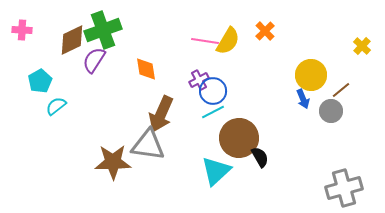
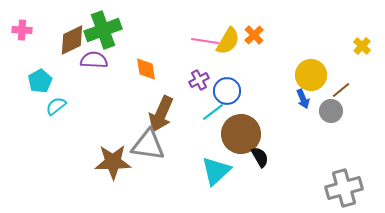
orange cross: moved 11 px left, 4 px down
purple semicircle: rotated 60 degrees clockwise
blue circle: moved 14 px right
cyan line: rotated 10 degrees counterclockwise
brown circle: moved 2 px right, 4 px up
